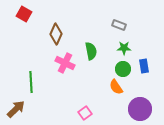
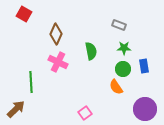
pink cross: moved 7 px left, 1 px up
purple circle: moved 5 px right
